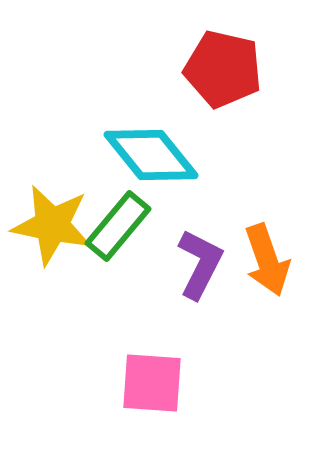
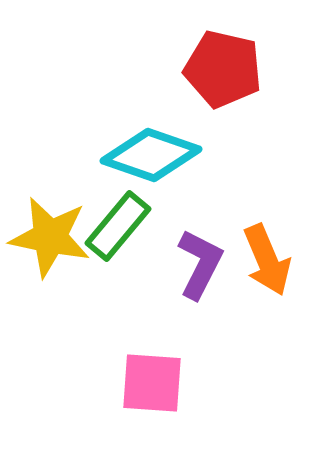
cyan diamond: rotated 32 degrees counterclockwise
yellow star: moved 2 px left, 12 px down
orange arrow: rotated 4 degrees counterclockwise
